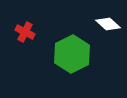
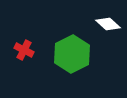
red cross: moved 1 px left, 18 px down
